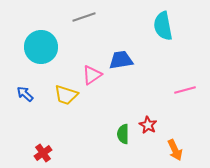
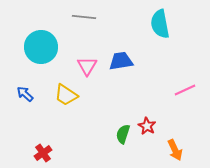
gray line: rotated 25 degrees clockwise
cyan semicircle: moved 3 px left, 2 px up
blue trapezoid: moved 1 px down
pink triangle: moved 5 px left, 9 px up; rotated 25 degrees counterclockwise
pink line: rotated 10 degrees counterclockwise
yellow trapezoid: rotated 15 degrees clockwise
red star: moved 1 px left, 1 px down
green semicircle: rotated 18 degrees clockwise
